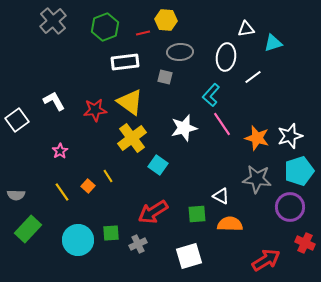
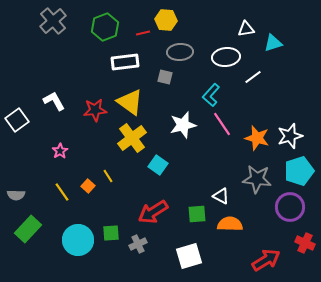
white ellipse at (226, 57): rotated 76 degrees clockwise
white star at (184, 128): moved 1 px left, 3 px up
